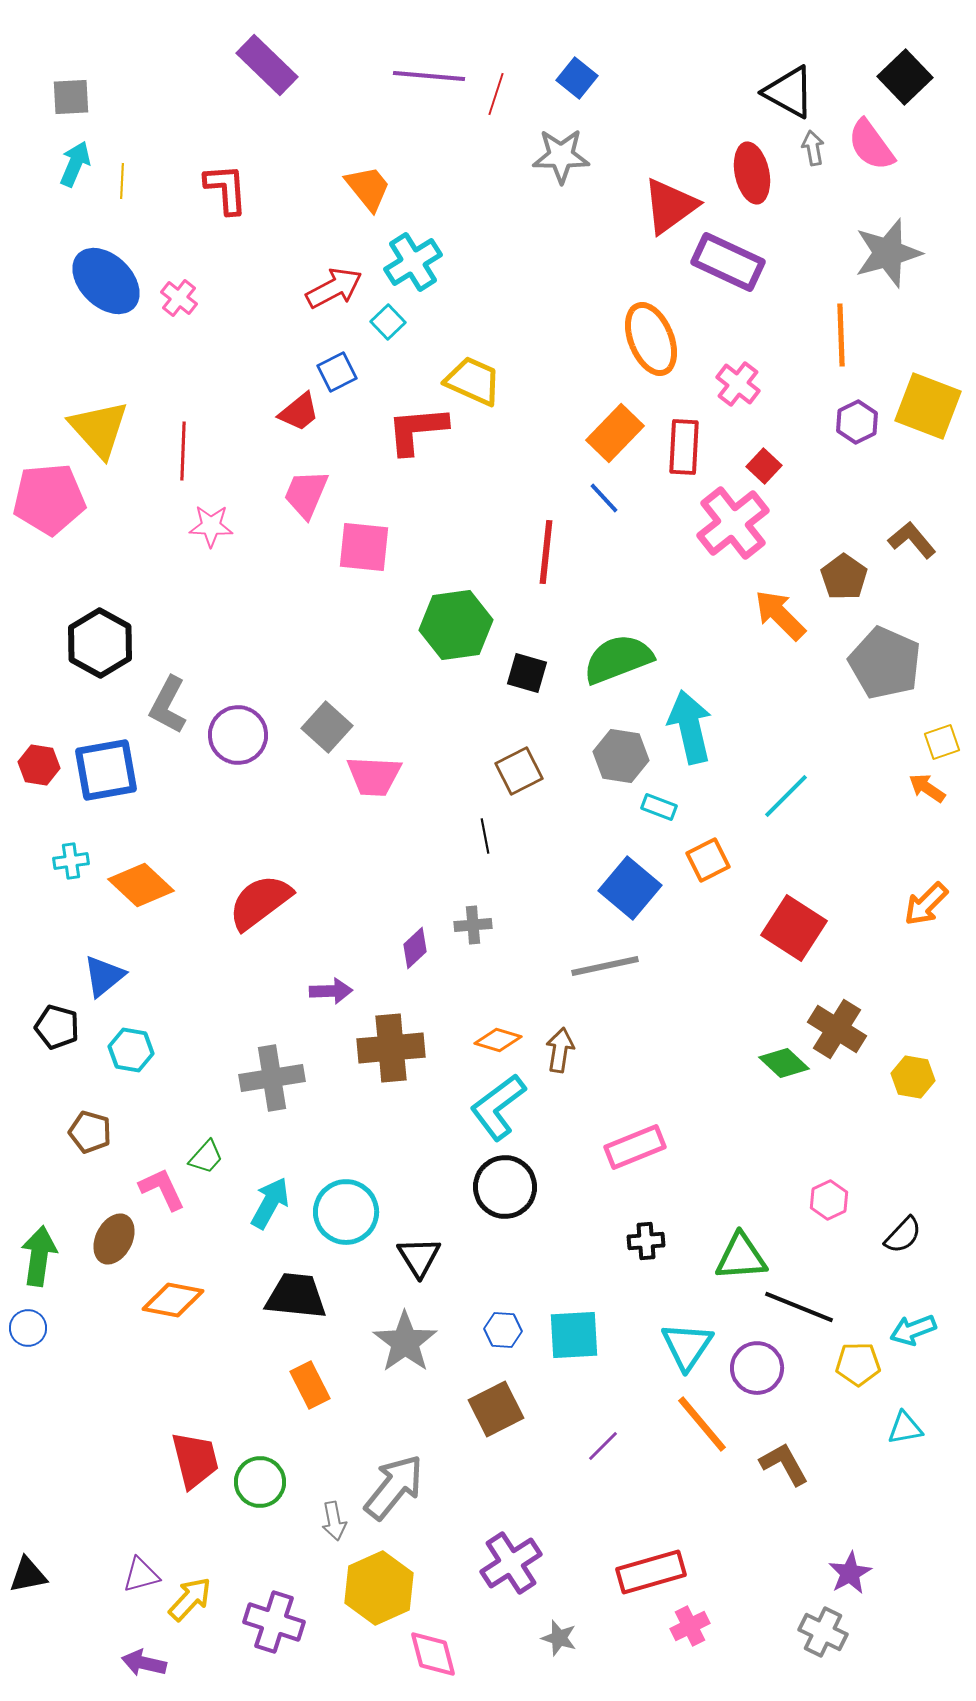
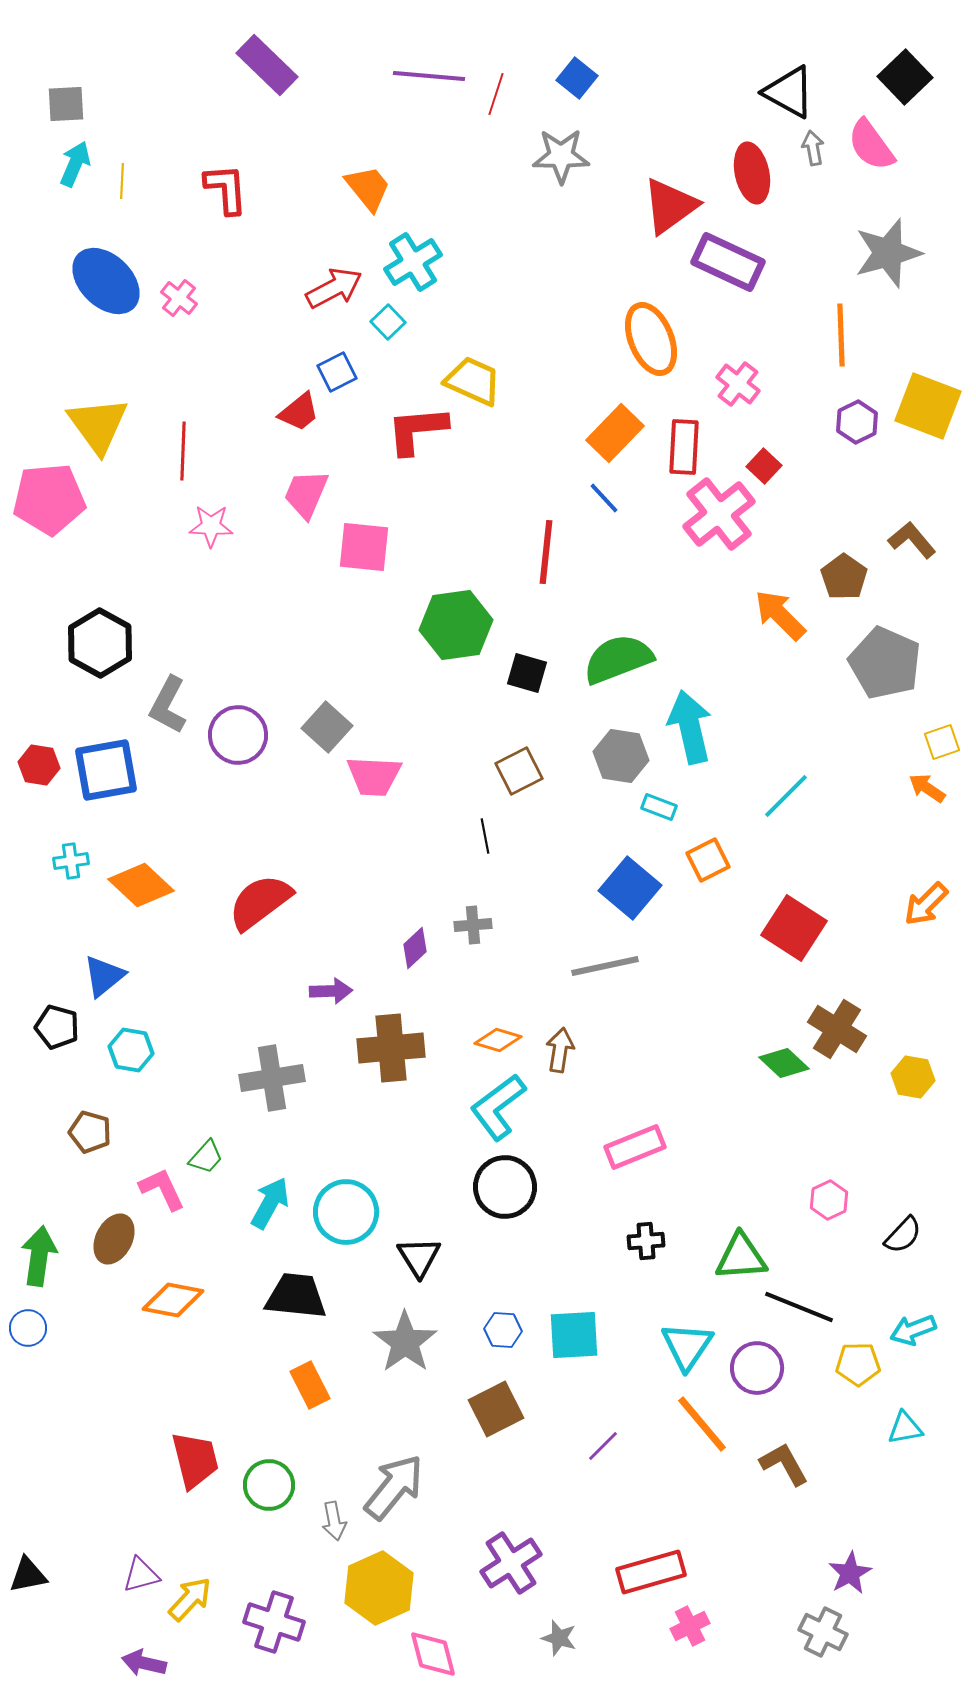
gray square at (71, 97): moved 5 px left, 7 px down
yellow triangle at (99, 429): moved 1 px left, 4 px up; rotated 6 degrees clockwise
pink cross at (733, 523): moved 14 px left, 9 px up
green circle at (260, 1482): moved 9 px right, 3 px down
